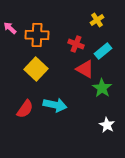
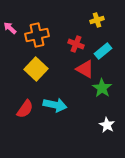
yellow cross: rotated 16 degrees clockwise
orange cross: rotated 15 degrees counterclockwise
